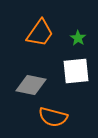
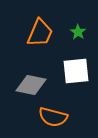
orange trapezoid: rotated 12 degrees counterclockwise
green star: moved 6 px up
